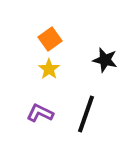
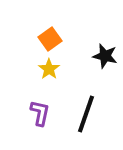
black star: moved 4 px up
purple L-shape: rotated 76 degrees clockwise
